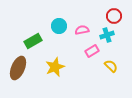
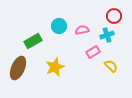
pink rectangle: moved 1 px right, 1 px down
